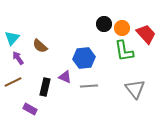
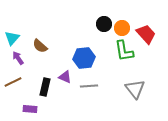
purple rectangle: rotated 24 degrees counterclockwise
